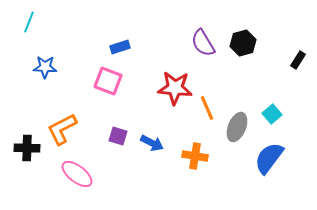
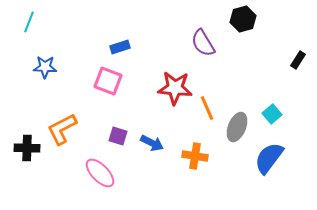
black hexagon: moved 24 px up
pink ellipse: moved 23 px right, 1 px up; rotated 8 degrees clockwise
